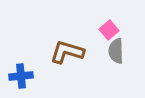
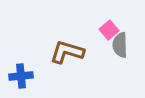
gray semicircle: moved 4 px right, 6 px up
